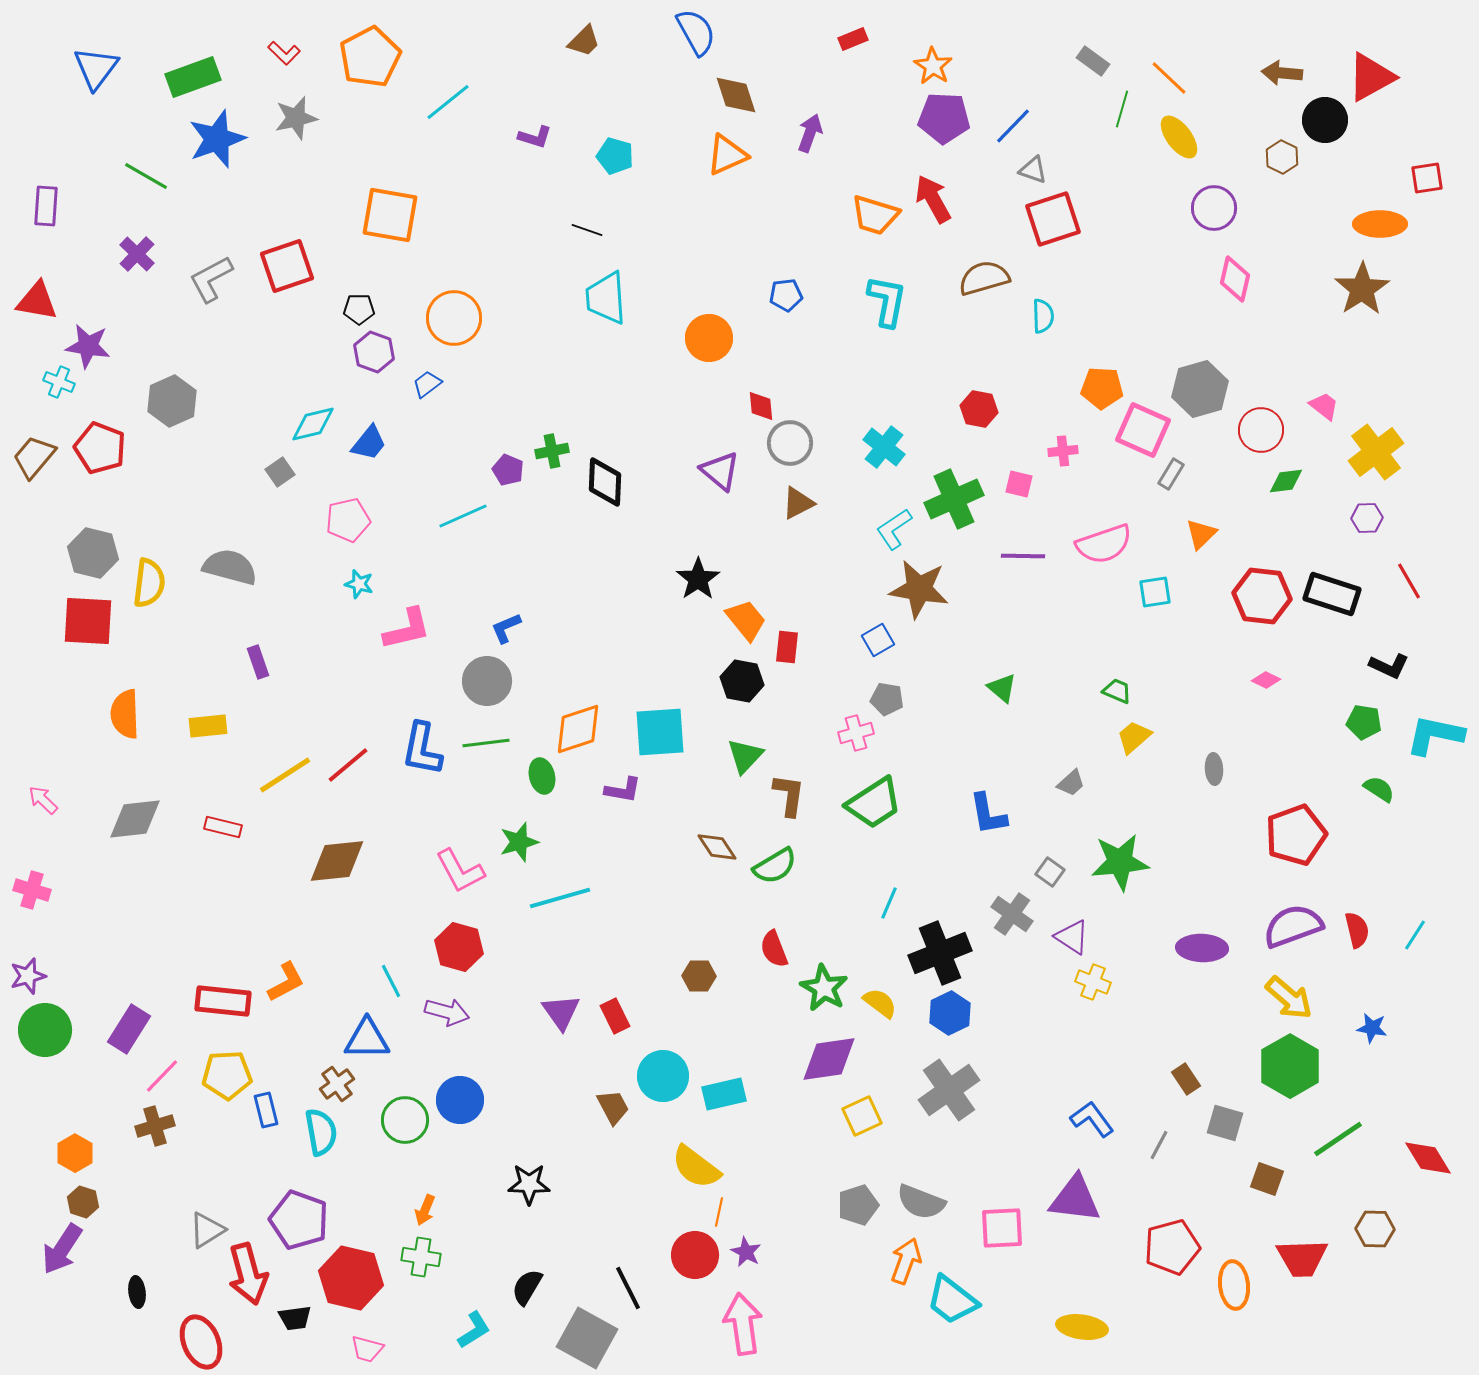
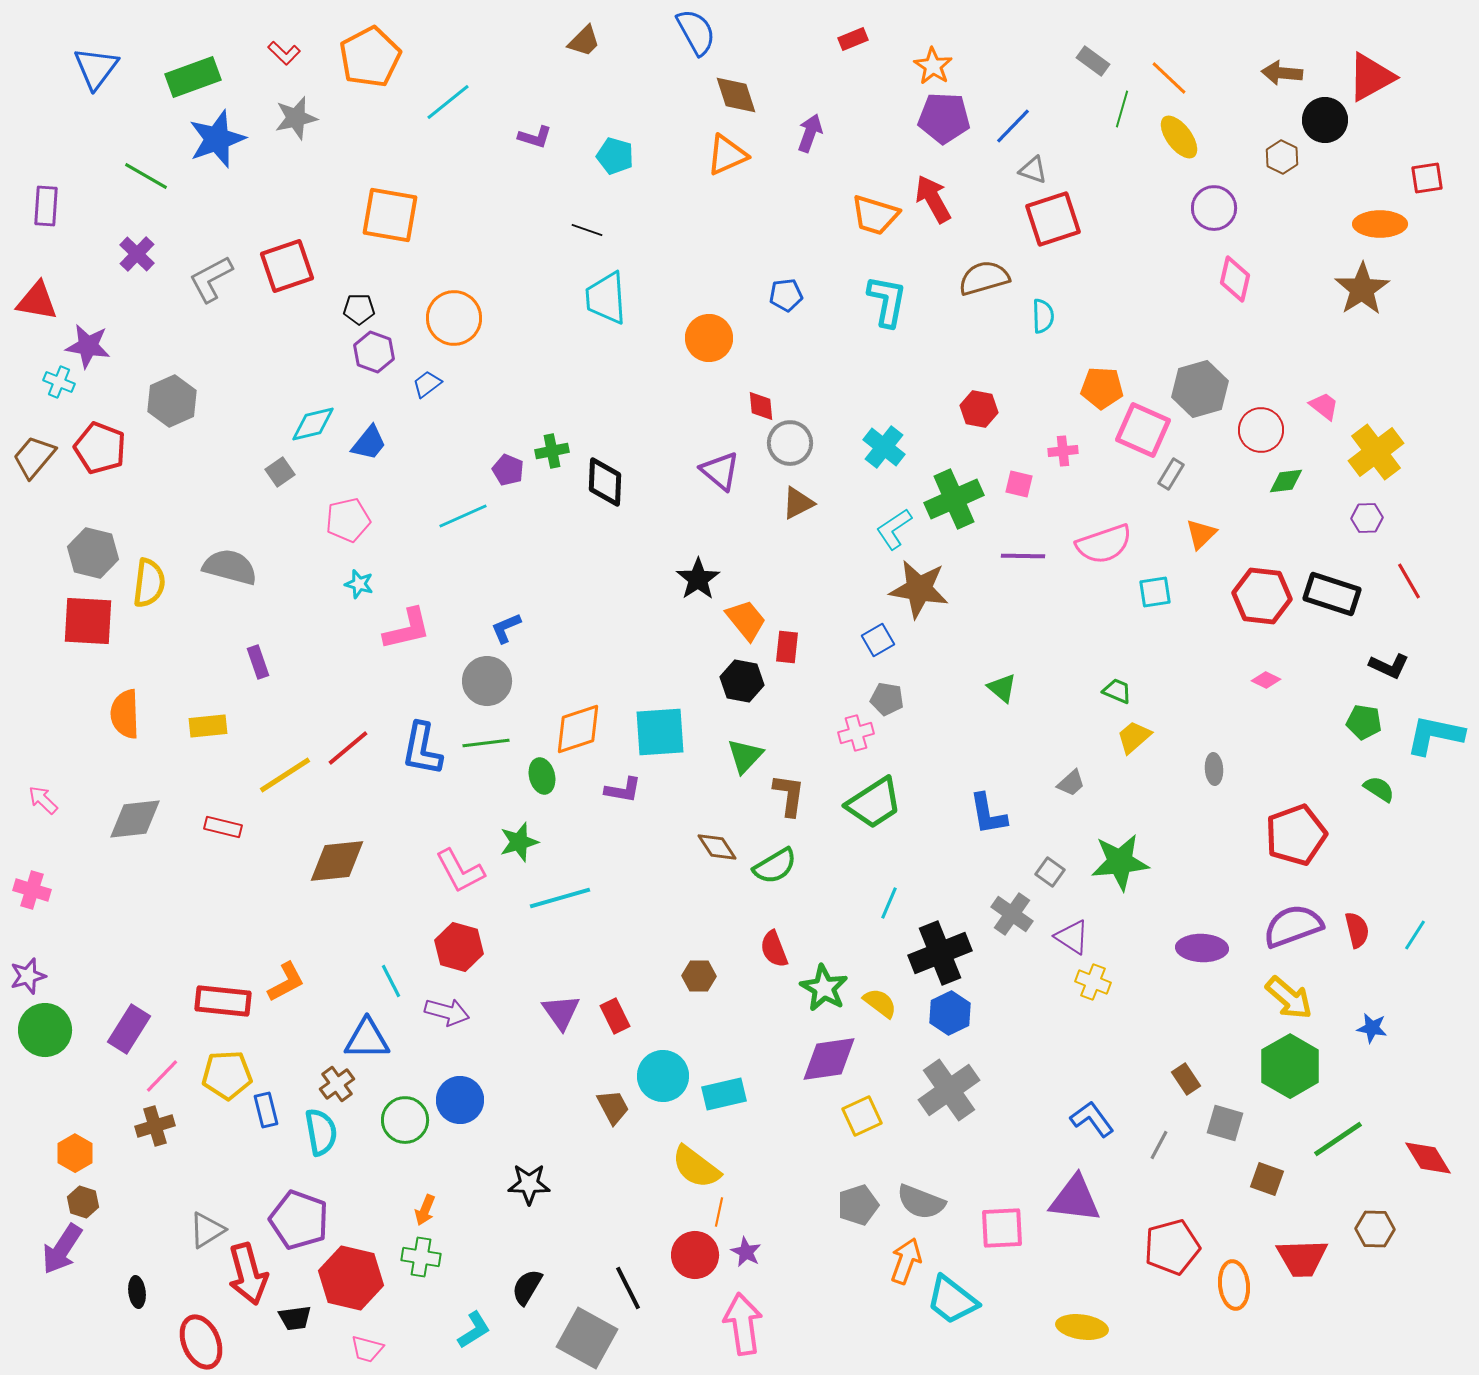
red line at (348, 765): moved 17 px up
